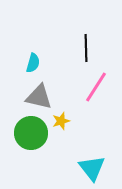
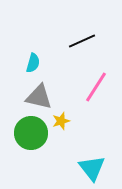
black line: moved 4 px left, 7 px up; rotated 68 degrees clockwise
